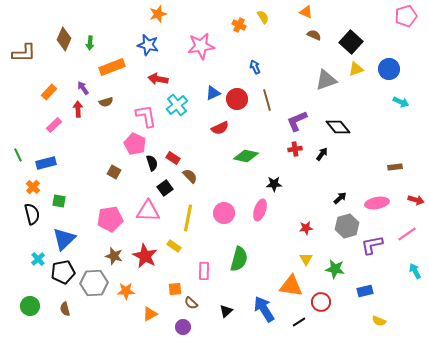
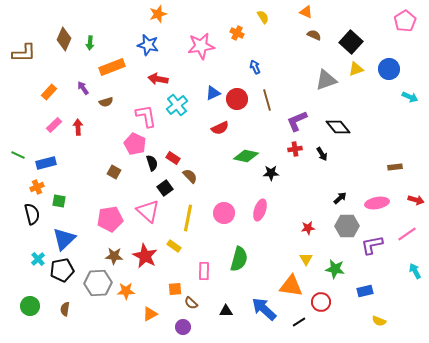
pink pentagon at (406, 16): moved 1 px left, 5 px down; rotated 15 degrees counterclockwise
orange cross at (239, 25): moved 2 px left, 8 px down
cyan arrow at (401, 102): moved 9 px right, 5 px up
red arrow at (78, 109): moved 18 px down
black arrow at (322, 154): rotated 112 degrees clockwise
green line at (18, 155): rotated 40 degrees counterclockwise
black star at (274, 184): moved 3 px left, 11 px up
orange cross at (33, 187): moved 4 px right; rotated 24 degrees clockwise
pink triangle at (148, 211): rotated 40 degrees clockwise
gray hexagon at (347, 226): rotated 15 degrees clockwise
red star at (306, 228): moved 2 px right
brown star at (114, 256): rotated 12 degrees counterclockwise
black pentagon at (63, 272): moved 1 px left, 2 px up
gray hexagon at (94, 283): moved 4 px right
brown semicircle at (65, 309): rotated 24 degrees clockwise
blue arrow at (264, 309): rotated 16 degrees counterclockwise
black triangle at (226, 311): rotated 40 degrees clockwise
